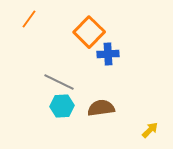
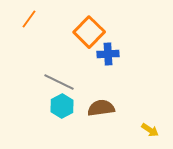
cyan hexagon: rotated 25 degrees counterclockwise
yellow arrow: rotated 78 degrees clockwise
